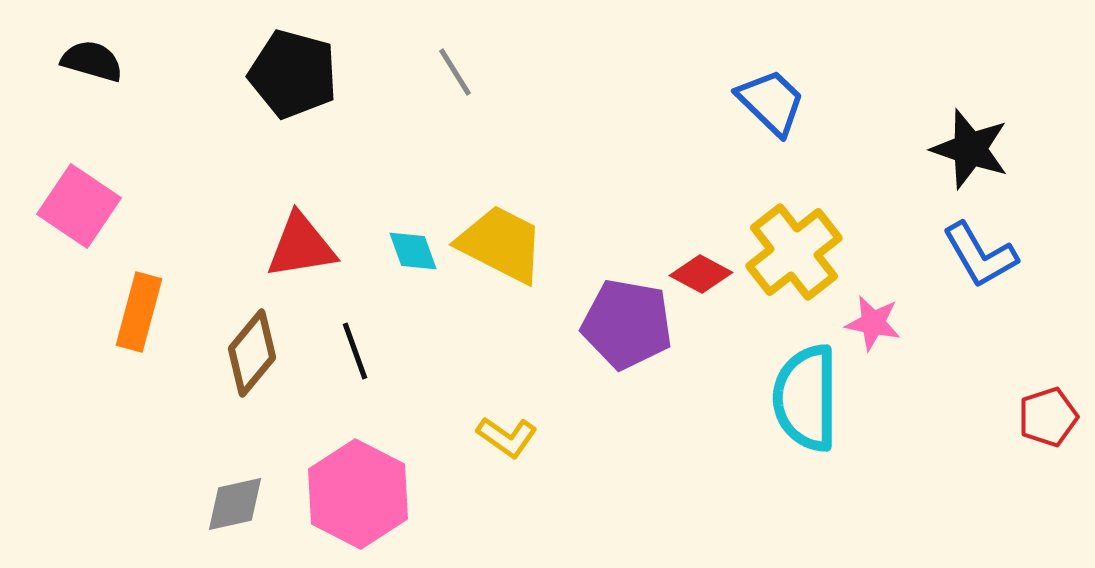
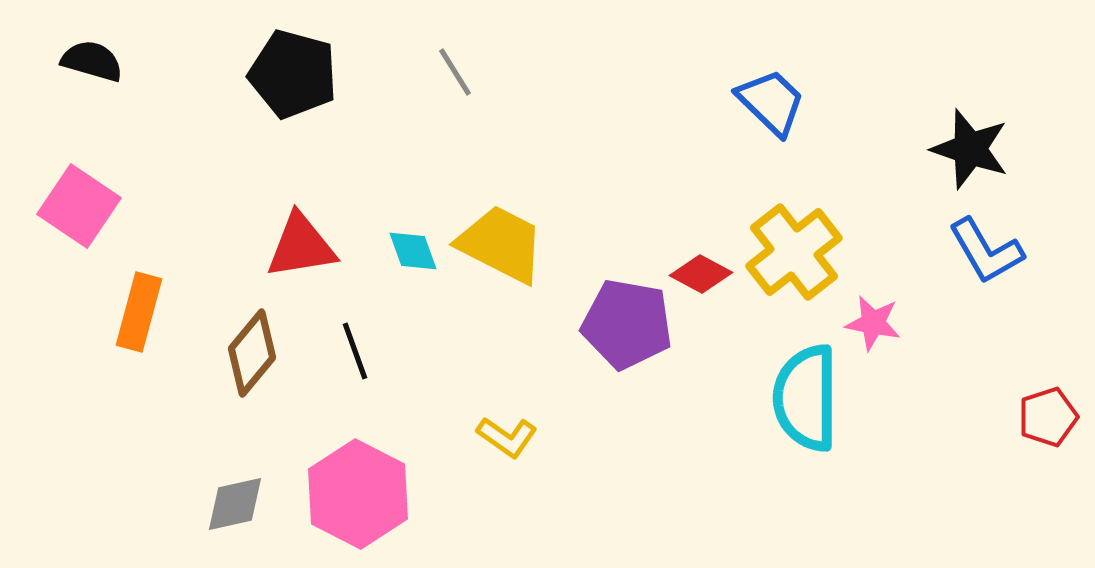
blue L-shape: moved 6 px right, 4 px up
